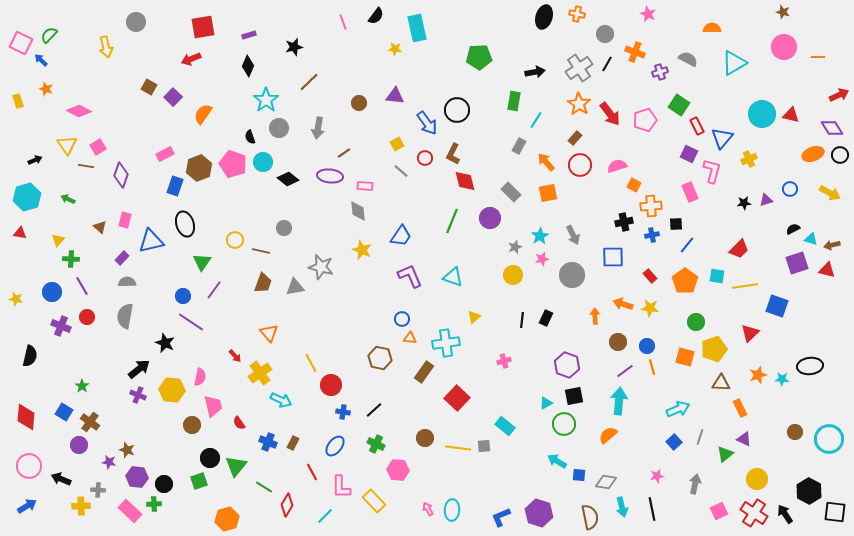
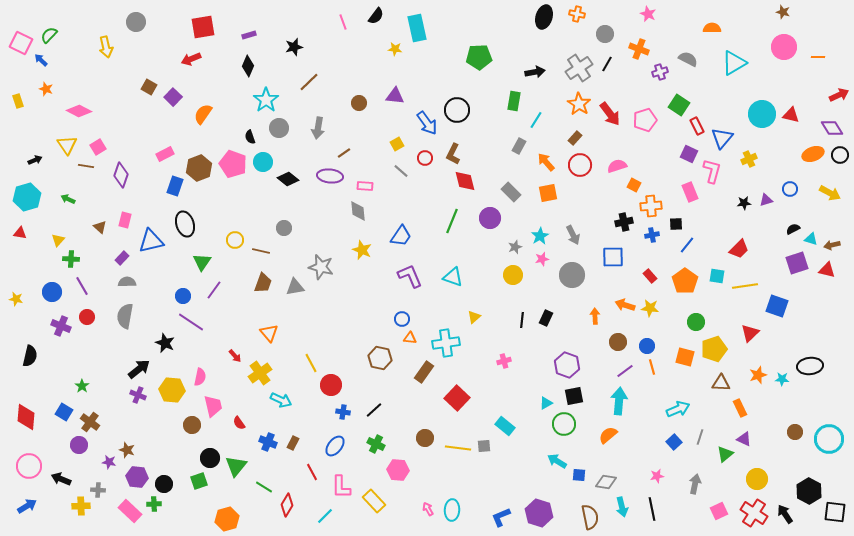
orange cross at (635, 52): moved 4 px right, 3 px up
orange arrow at (623, 304): moved 2 px right, 1 px down
